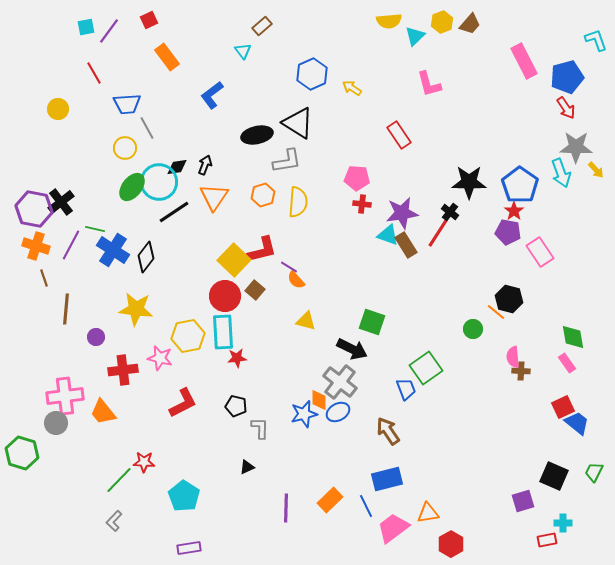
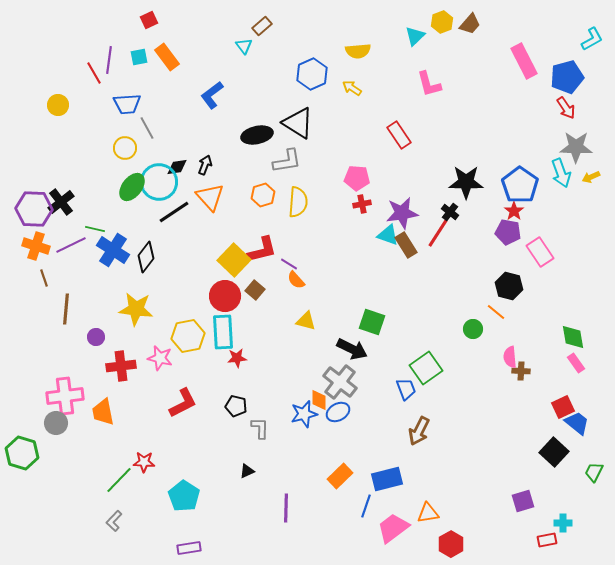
yellow semicircle at (389, 21): moved 31 px left, 30 px down
cyan square at (86, 27): moved 53 px right, 30 px down
purple line at (109, 31): moved 29 px down; rotated 28 degrees counterclockwise
cyan L-shape at (596, 40): moved 4 px left, 1 px up; rotated 80 degrees clockwise
cyan triangle at (243, 51): moved 1 px right, 5 px up
yellow circle at (58, 109): moved 4 px up
yellow arrow at (596, 170): moved 5 px left, 7 px down; rotated 108 degrees clockwise
black star at (469, 182): moved 3 px left
orange triangle at (214, 197): moved 4 px left; rotated 16 degrees counterclockwise
red cross at (362, 204): rotated 18 degrees counterclockwise
purple hexagon at (34, 209): rotated 9 degrees counterclockwise
purple line at (71, 245): rotated 36 degrees clockwise
purple line at (289, 267): moved 3 px up
black hexagon at (509, 299): moved 13 px up
pink semicircle at (513, 357): moved 3 px left
pink rectangle at (567, 363): moved 9 px right
red cross at (123, 370): moved 2 px left, 4 px up
orange trapezoid at (103, 412): rotated 28 degrees clockwise
brown arrow at (388, 431): moved 31 px right; rotated 120 degrees counterclockwise
black triangle at (247, 467): moved 4 px down
black square at (554, 476): moved 24 px up; rotated 20 degrees clockwise
orange rectangle at (330, 500): moved 10 px right, 24 px up
blue line at (366, 506): rotated 45 degrees clockwise
